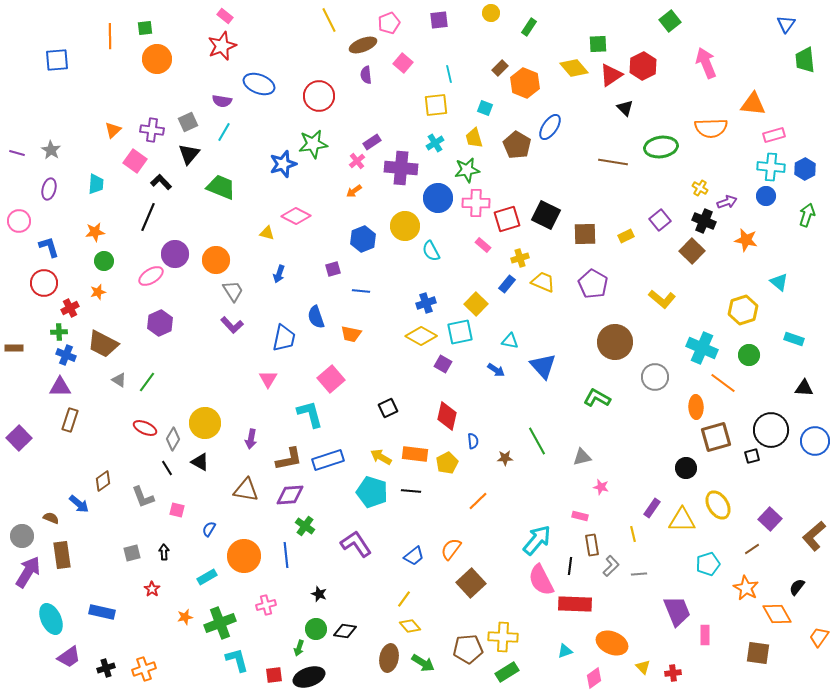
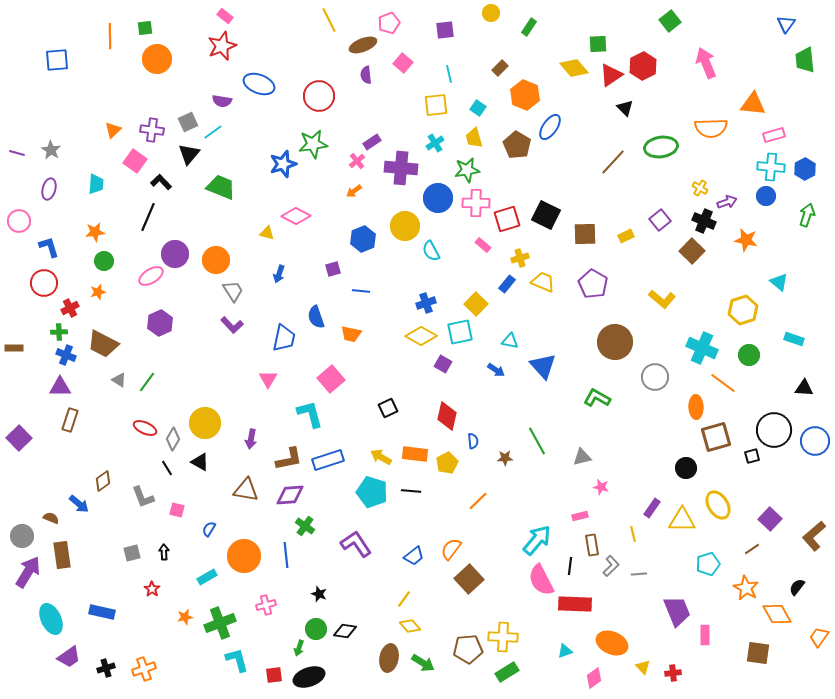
purple square at (439, 20): moved 6 px right, 10 px down
orange hexagon at (525, 83): moved 12 px down
cyan square at (485, 108): moved 7 px left; rotated 14 degrees clockwise
cyan line at (224, 132): moved 11 px left; rotated 24 degrees clockwise
brown line at (613, 162): rotated 56 degrees counterclockwise
black circle at (771, 430): moved 3 px right
pink rectangle at (580, 516): rotated 28 degrees counterclockwise
brown square at (471, 583): moved 2 px left, 4 px up
